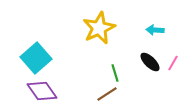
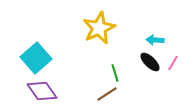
cyan arrow: moved 10 px down
